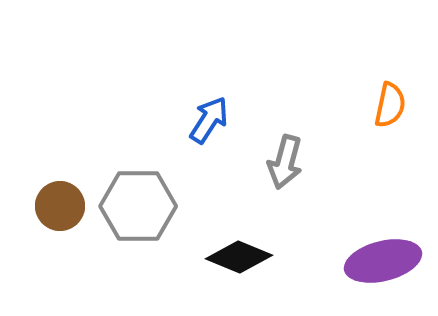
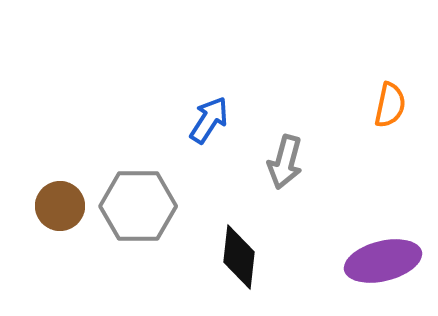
black diamond: rotated 74 degrees clockwise
